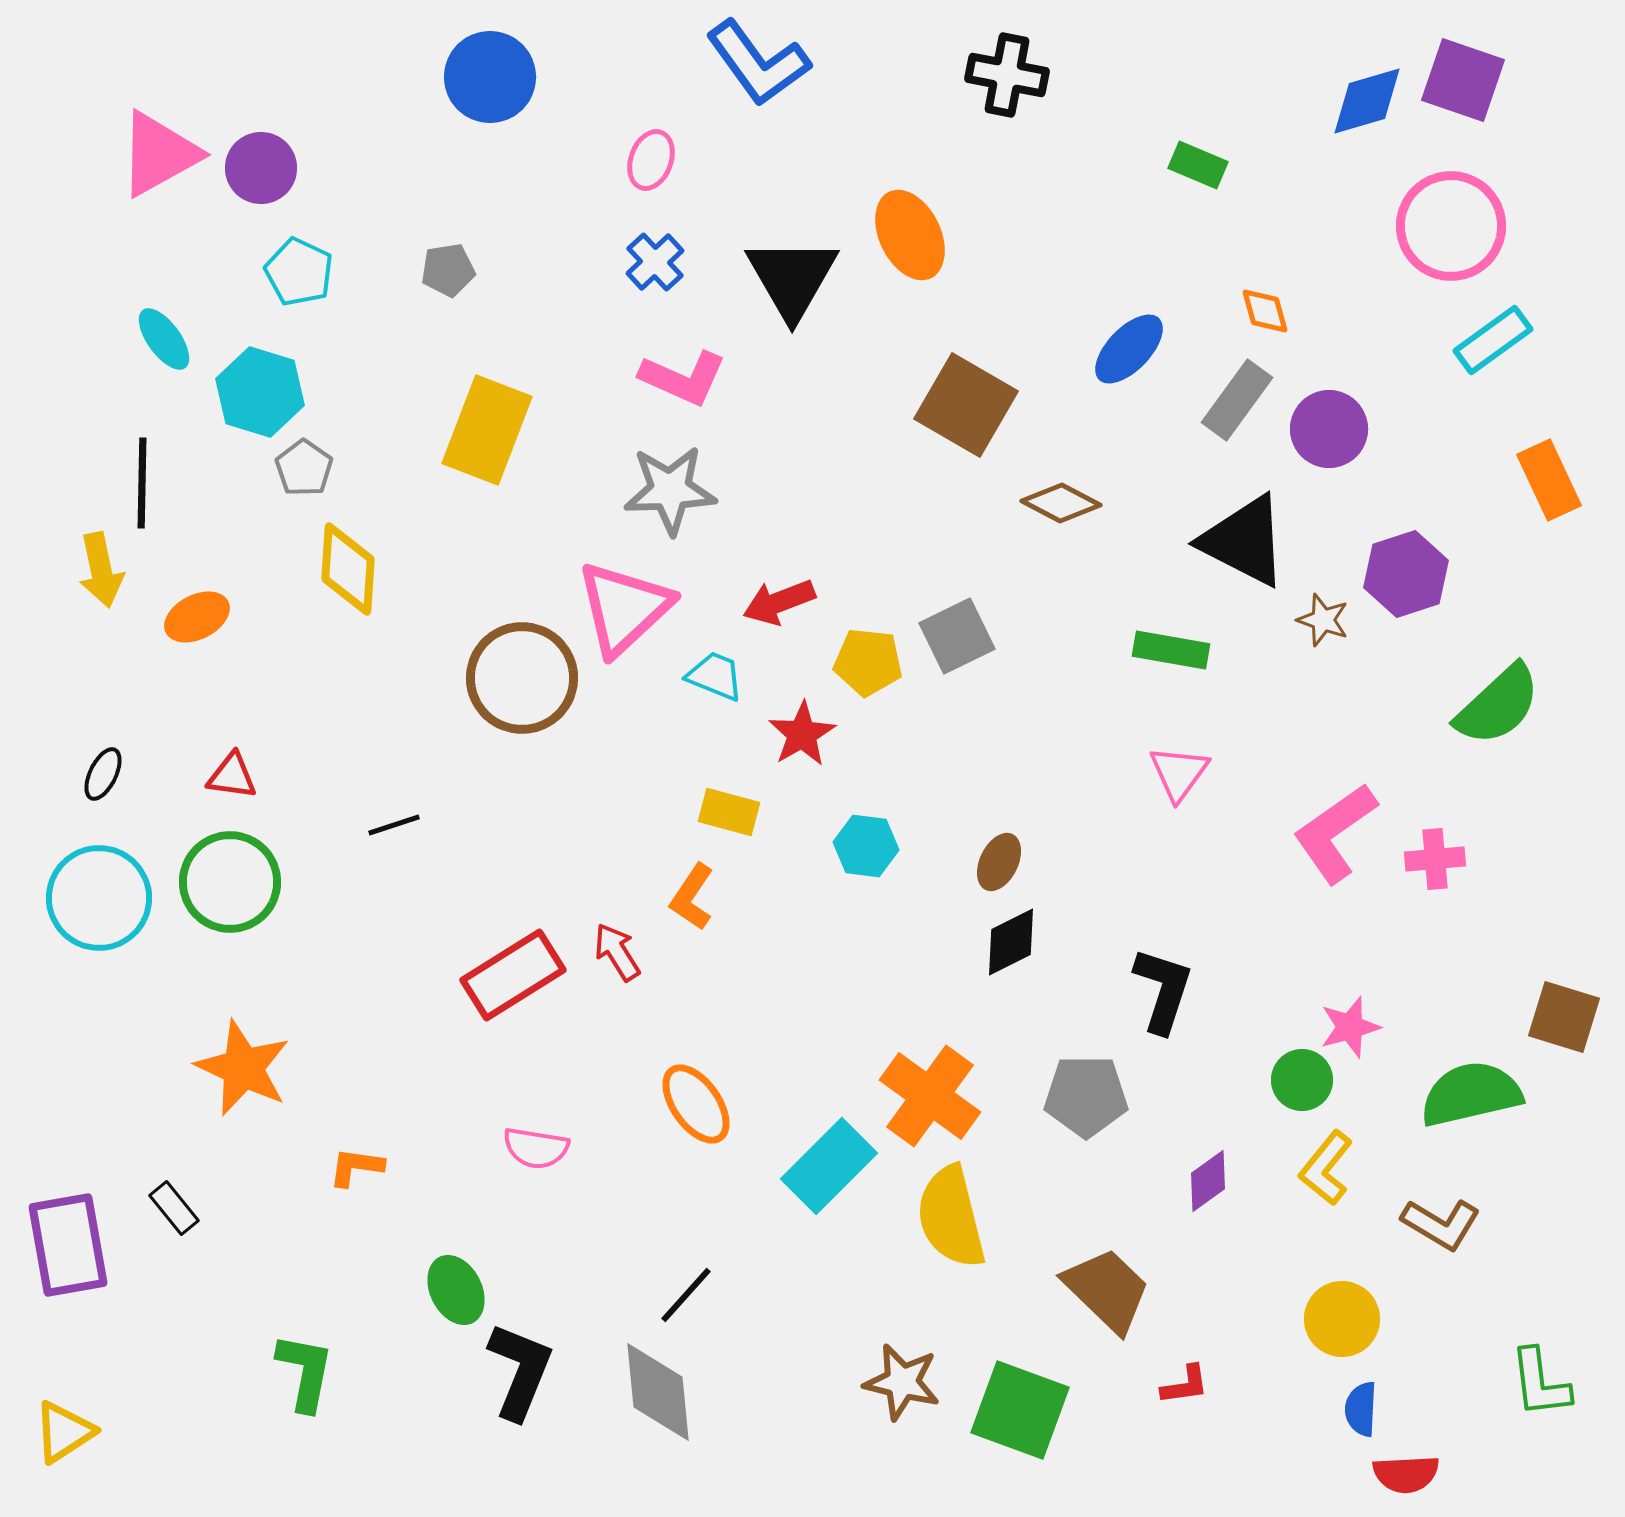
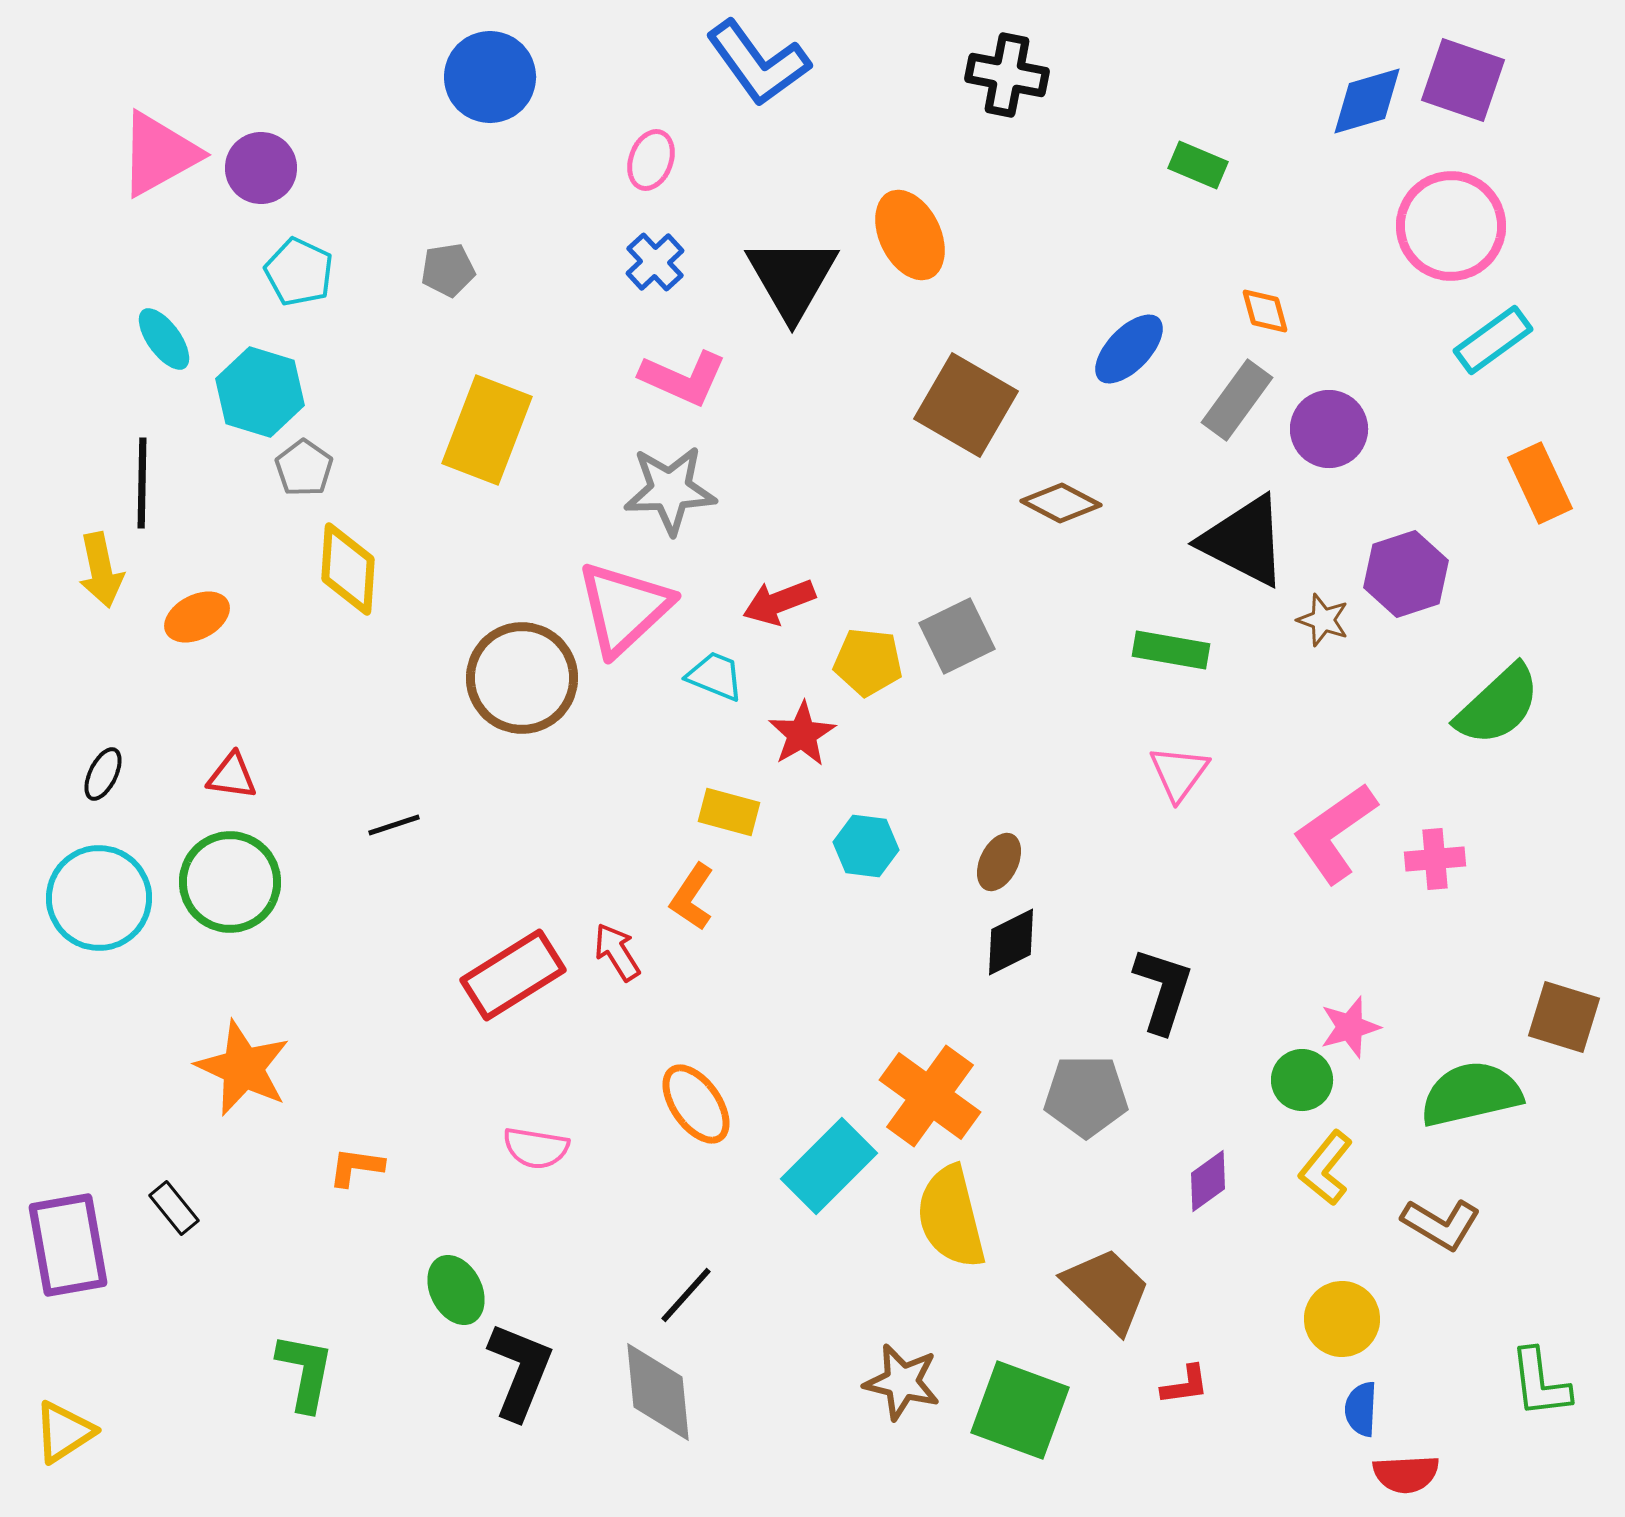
orange rectangle at (1549, 480): moved 9 px left, 3 px down
